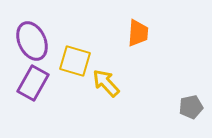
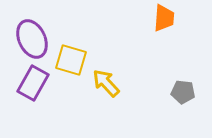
orange trapezoid: moved 26 px right, 15 px up
purple ellipse: moved 2 px up
yellow square: moved 4 px left, 1 px up
gray pentagon: moved 8 px left, 15 px up; rotated 20 degrees clockwise
